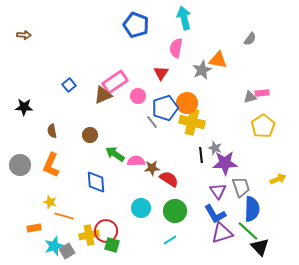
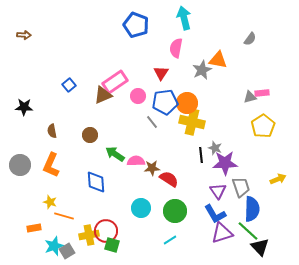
blue pentagon at (165, 108): moved 6 px up; rotated 10 degrees clockwise
